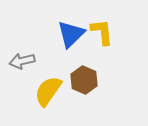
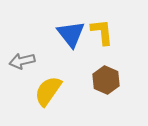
blue triangle: rotated 24 degrees counterclockwise
brown hexagon: moved 22 px right
